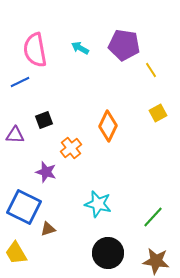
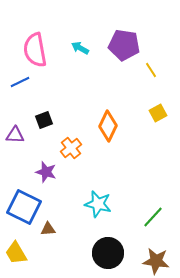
brown triangle: rotated 14 degrees clockwise
